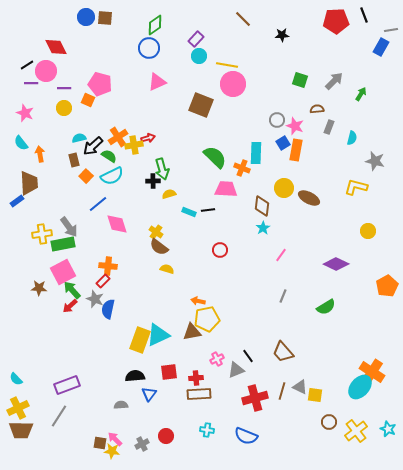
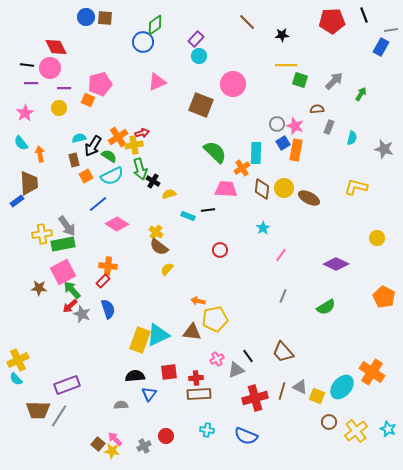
brown line at (243, 19): moved 4 px right, 3 px down
red pentagon at (336, 21): moved 4 px left
blue circle at (149, 48): moved 6 px left, 6 px up
black line at (27, 65): rotated 40 degrees clockwise
yellow line at (227, 65): moved 59 px right; rotated 10 degrees counterclockwise
pink circle at (46, 71): moved 4 px right, 3 px up
pink pentagon at (100, 84): rotated 30 degrees counterclockwise
yellow circle at (64, 108): moved 5 px left
pink star at (25, 113): rotated 18 degrees clockwise
gray circle at (277, 120): moved 4 px down
red arrow at (148, 138): moved 6 px left, 5 px up
black arrow at (93, 146): rotated 15 degrees counterclockwise
green semicircle at (215, 157): moved 5 px up
gray star at (375, 161): moved 9 px right, 12 px up
orange cross at (242, 168): rotated 35 degrees clockwise
green arrow at (162, 169): moved 22 px left
orange square at (86, 176): rotated 16 degrees clockwise
black cross at (153, 181): rotated 32 degrees clockwise
brown diamond at (262, 206): moved 17 px up
cyan rectangle at (189, 212): moved 1 px left, 4 px down
pink diamond at (117, 224): rotated 40 degrees counterclockwise
gray arrow at (69, 227): moved 2 px left, 1 px up
yellow circle at (368, 231): moved 9 px right, 7 px down
yellow semicircle at (167, 269): rotated 64 degrees counterclockwise
orange pentagon at (387, 286): moved 3 px left, 11 px down; rotated 15 degrees counterclockwise
gray star at (95, 299): moved 13 px left, 15 px down
blue semicircle at (108, 309): rotated 150 degrees clockwise
yellow pentagon at (207, 319): moved 8 px right
brown triangle at (192, 332): rotated 18 degrees clockwise
cyan ellipse at (360, 387): moved 18 px left
yellow square at (315, 395): moved 2 px right, 1 px down; rotated 14 degrees clockwise
yellow cross at (18, 408): moved 48 px up
brown trapezoid at (21, 430): moved 17 px right, 20 px up
brown square at (100, 443): moved 2 px left, 1 px down; rotated 32 degrees clockwise
gray cross at (142, 444): moved 2 px right, 2 px down
